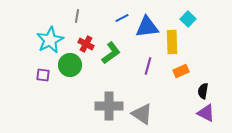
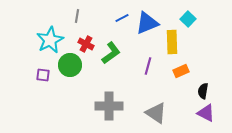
blue triangle: moved 4 px up; rotated 15 degrees counterclockwise
gray triangle: moved 14 px right, 1 px up
